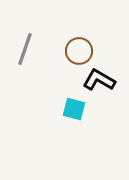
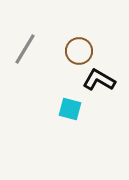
gray line: rotated 12 degrees clockwise
cyan square: moved 4 px left
